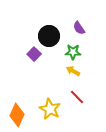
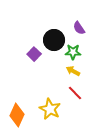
black circle: moved 5 px right, 4 px down
red line: moved 2 px left, 4 px up
